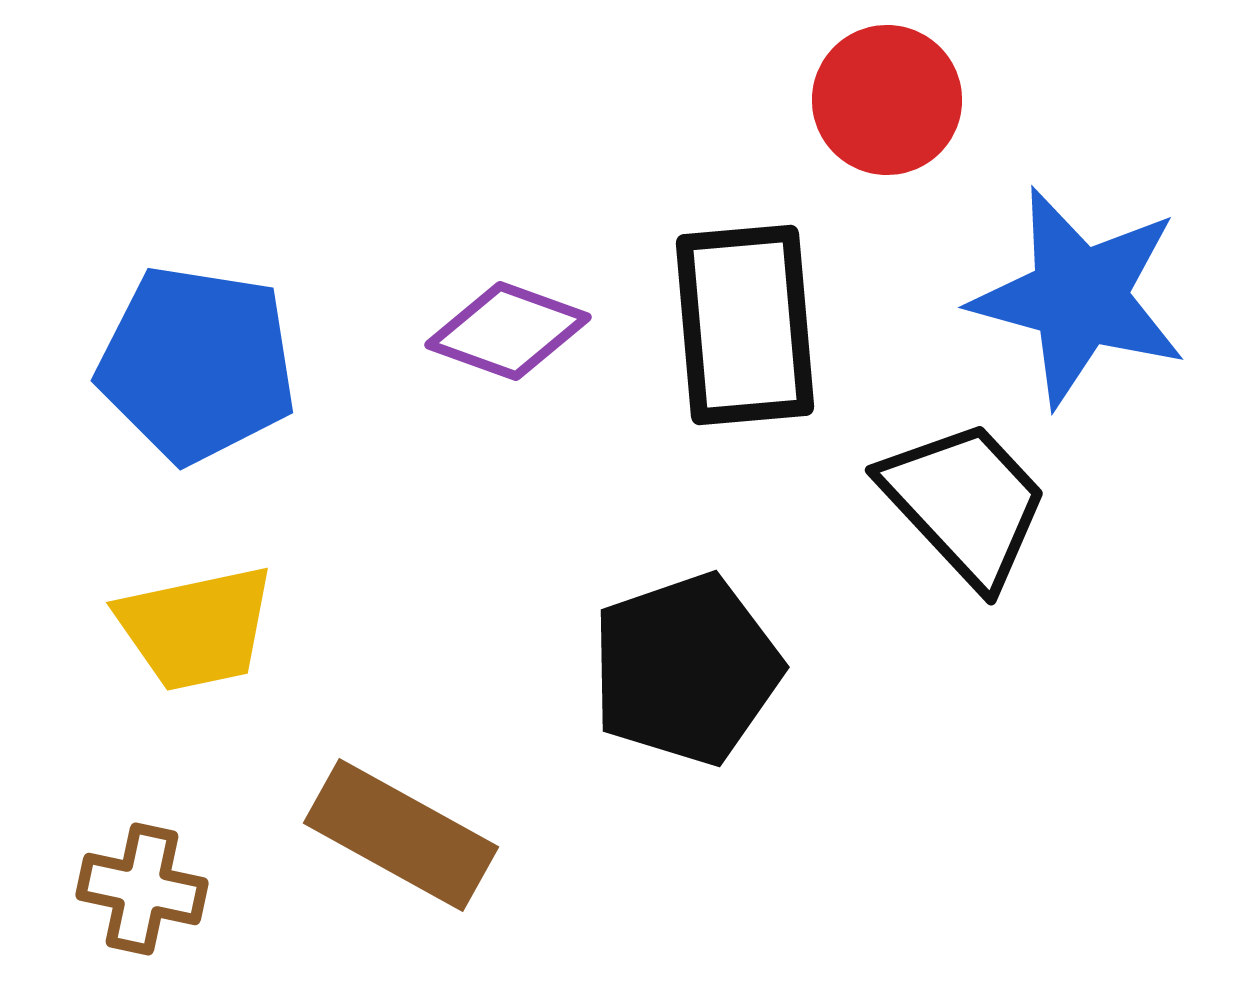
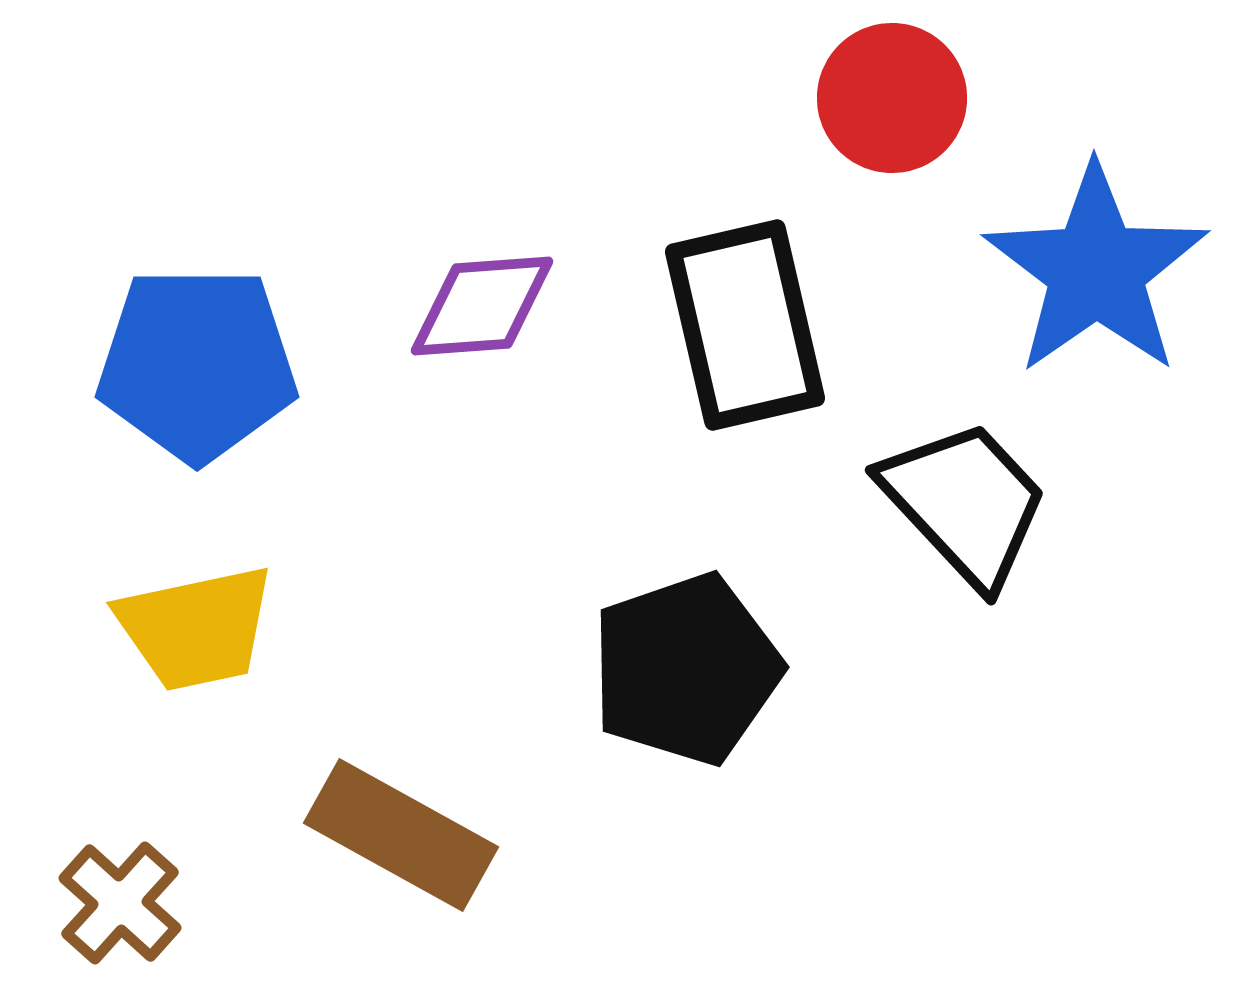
red circle: moved 5 px right, 2 px up
blue star: moved 17 px right, 27 px up; rotated 22 degrees clockwise
black rectangle: rotated 8 degrees counterclockwise
purple diamond: moved 26 px left, 25 px up; rotated 24 degrees counterclockwise
blue pentagon: rotated 9 degrees counterclockwise
brown cross: moved 22 px left, 14 px down; rotated 30 degrees clockwise
